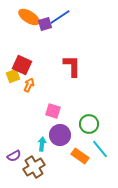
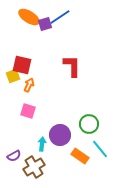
red square: rotated 12 degrees counterclockwise
pink square: moved 25 px left
